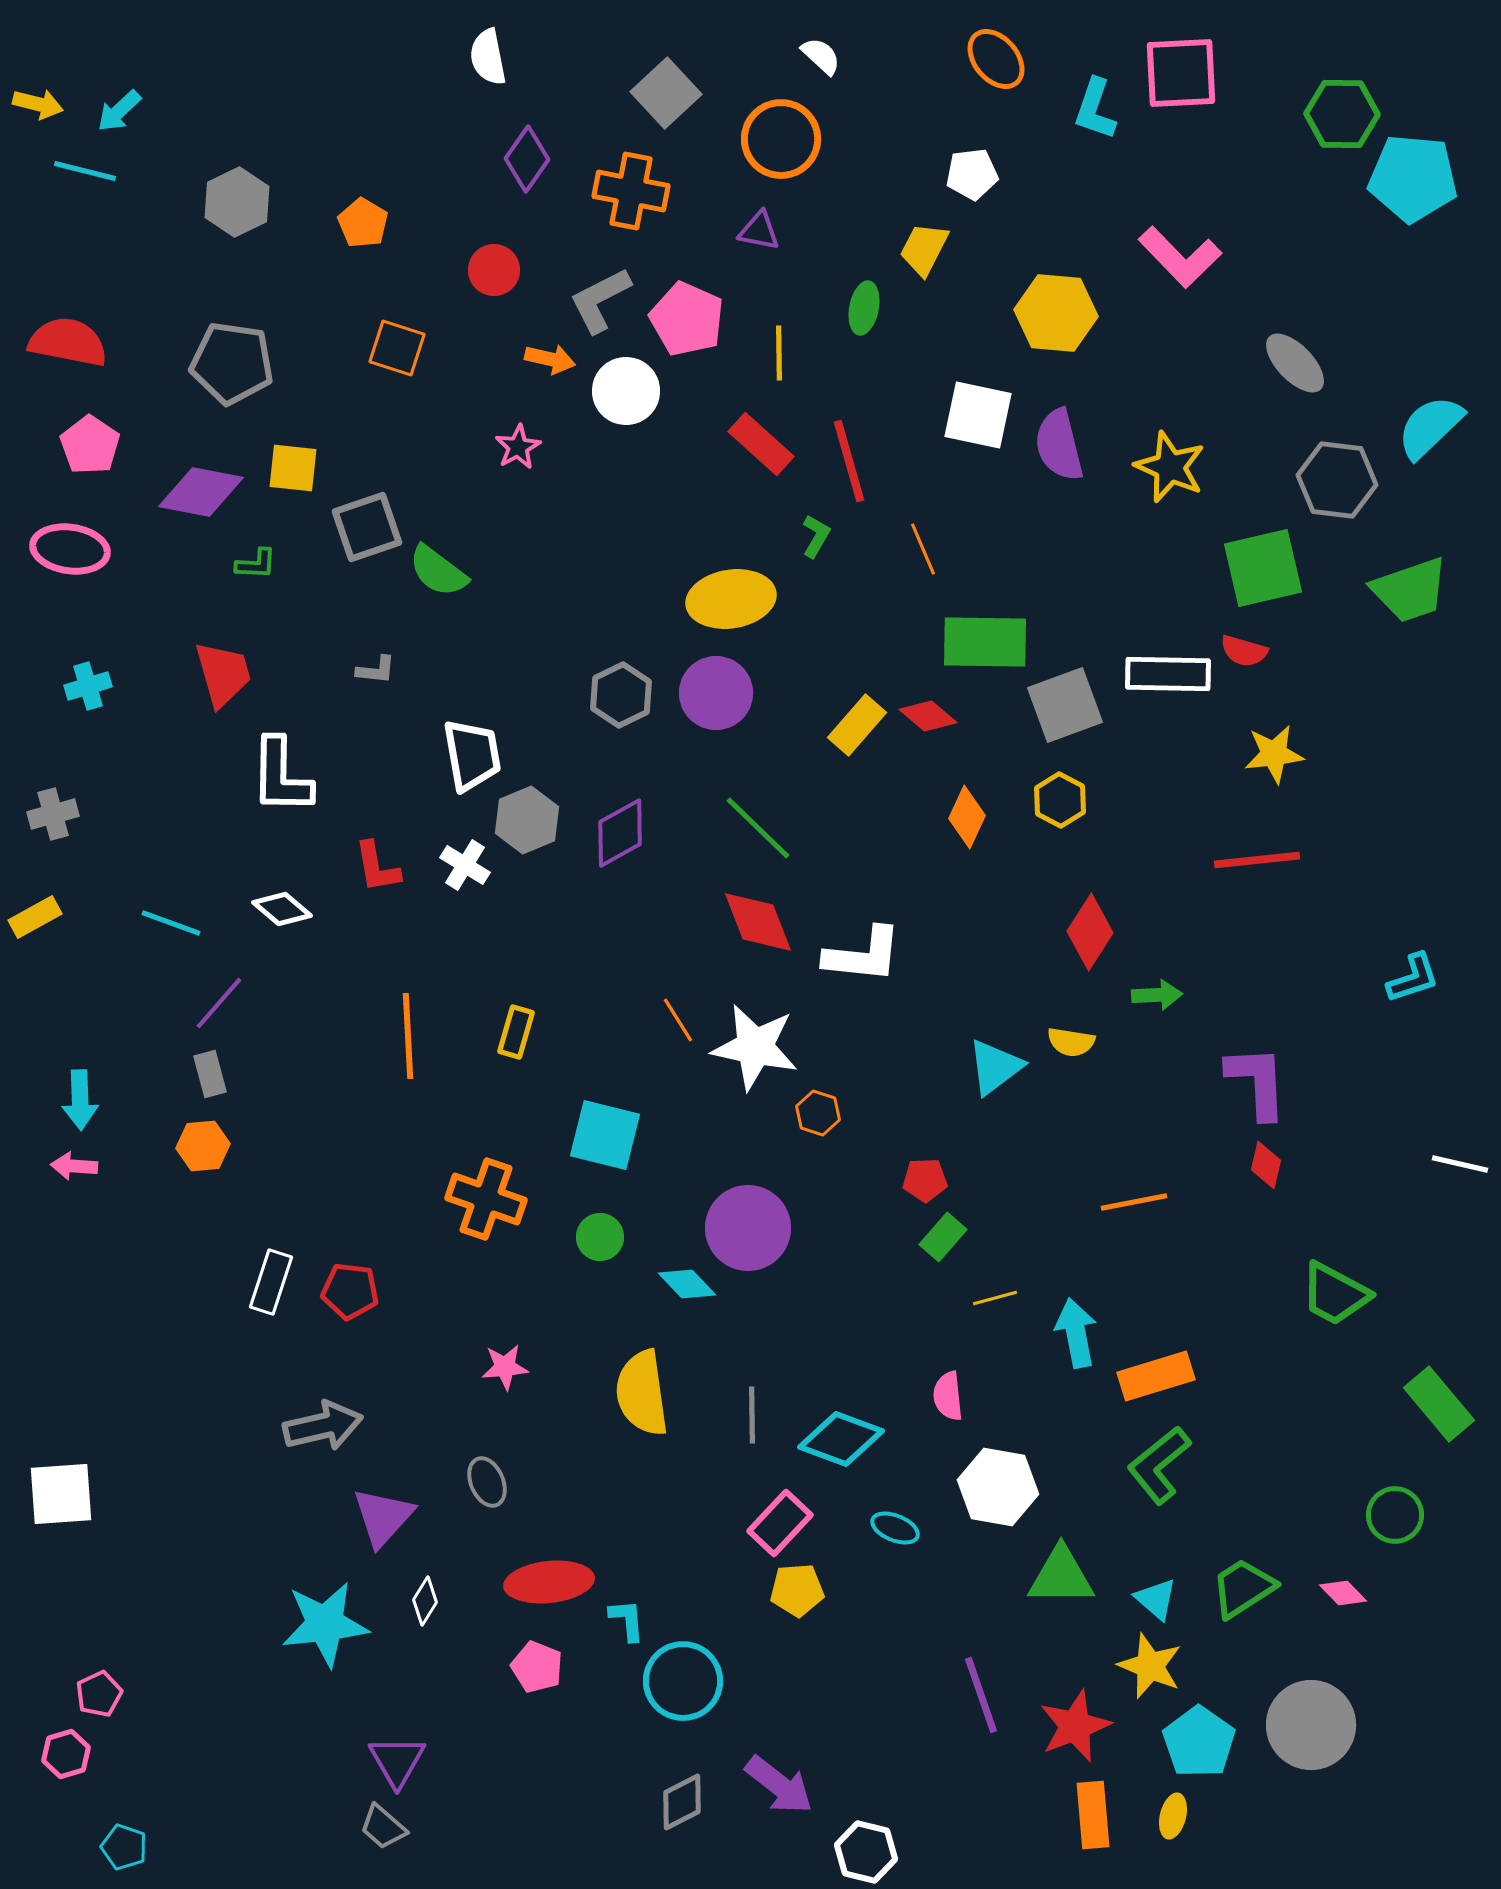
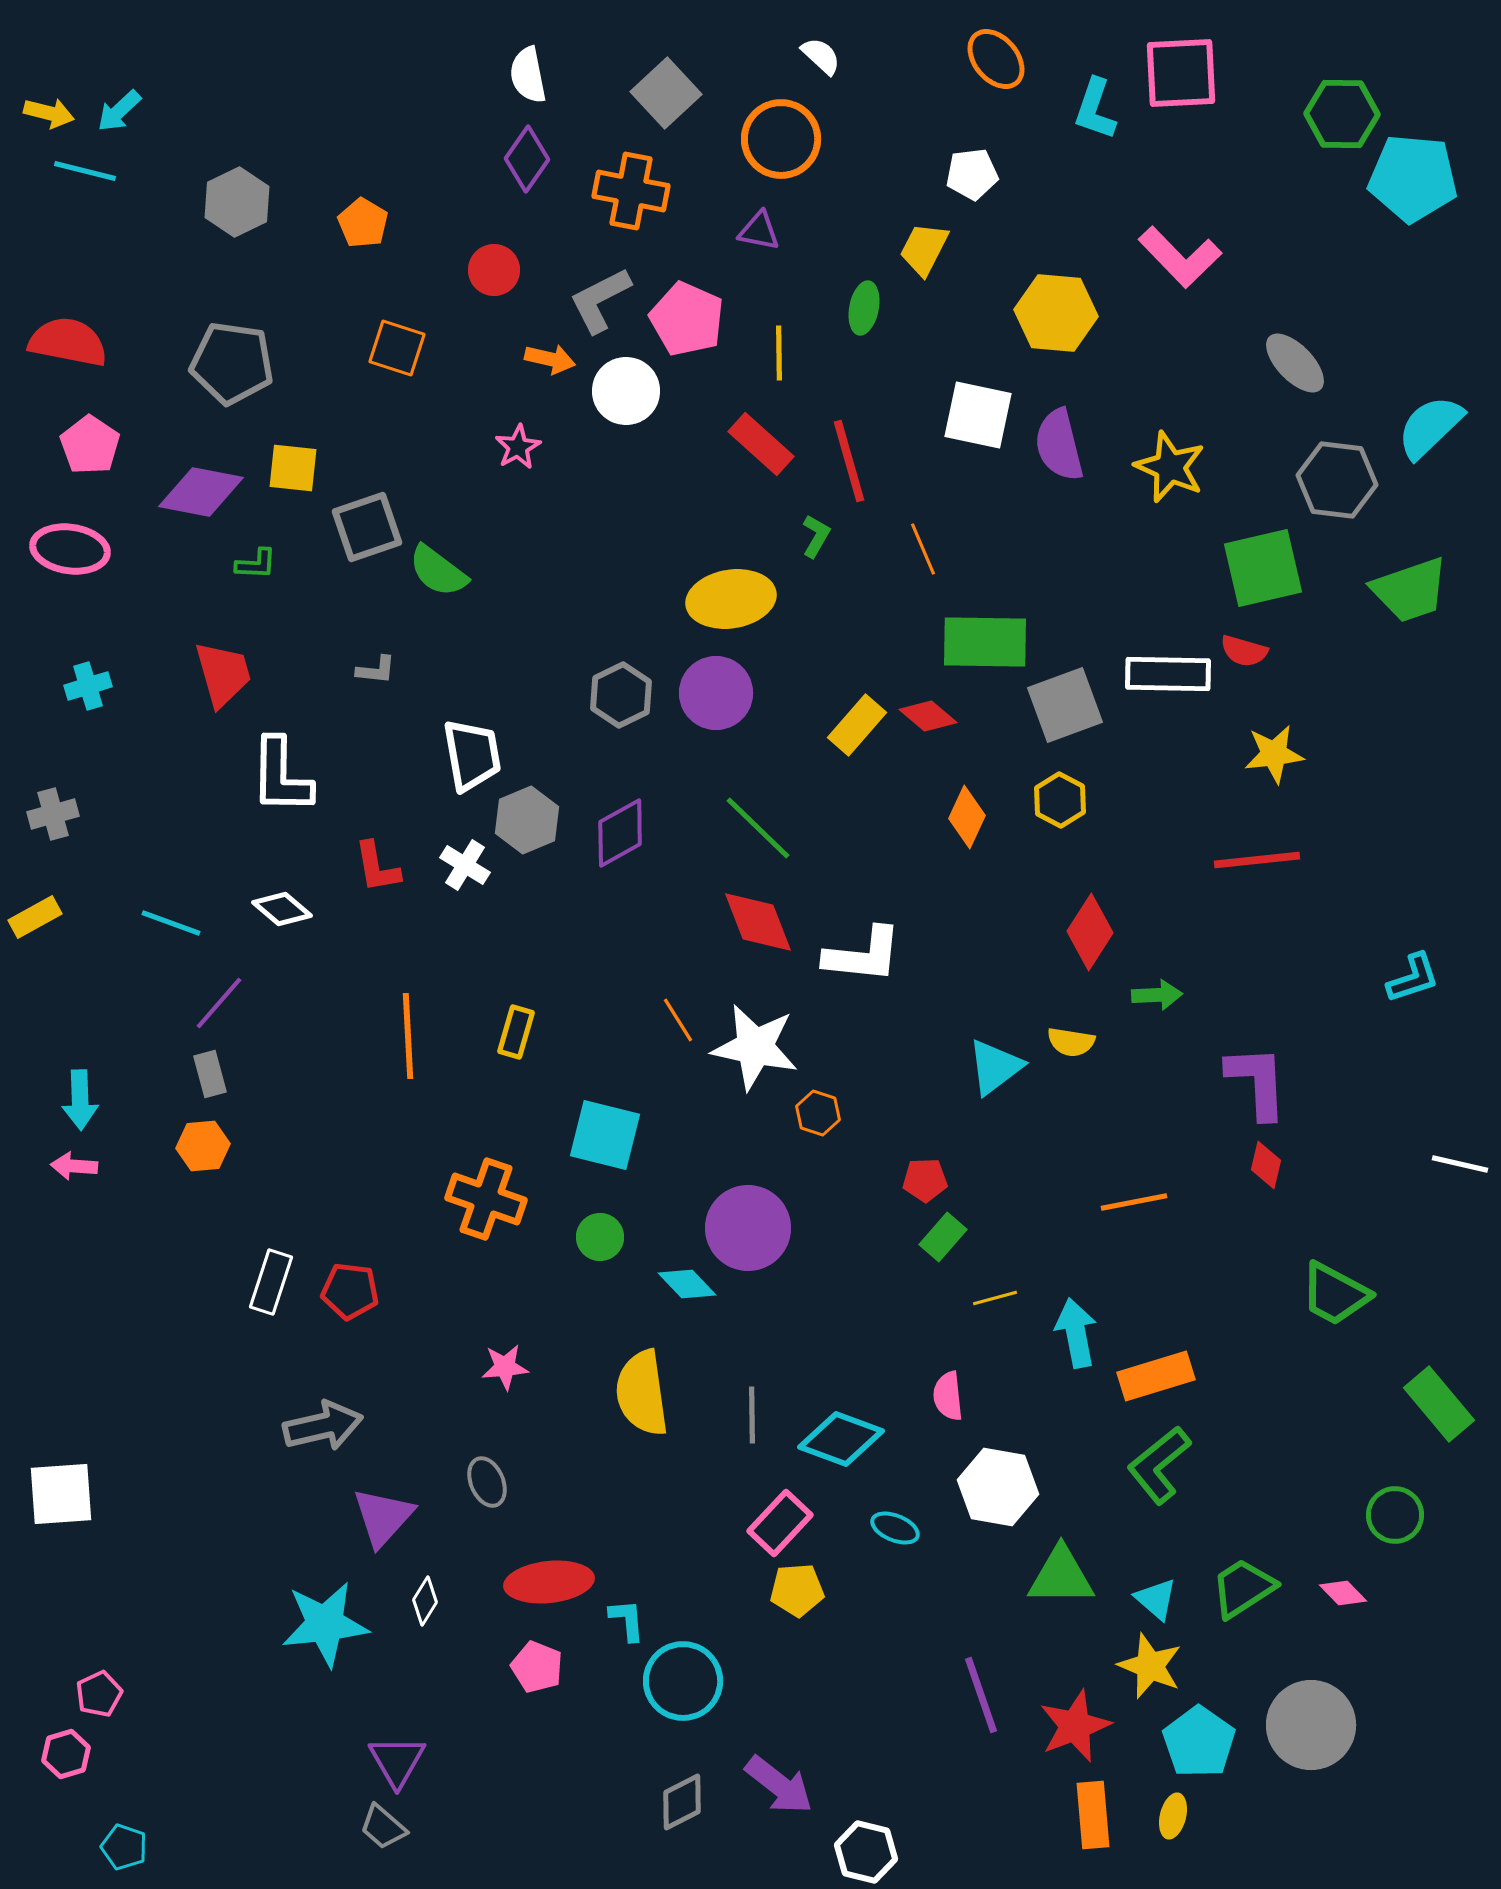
white semicircle at (488, 57): moved 40 px right, 18 px down
yellow arrow at (38, 104): moved 11 px right, 9 px down
